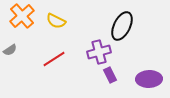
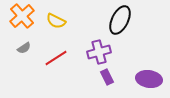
black ellipse: moved 2 px left, 6 px up
gray semicircle: moved 14 px right, 2 px up
red line: moved 2 px right, 1 px up
purple rectangle: moved 3 px left, 2 px down
purple ellipse: rotated 10 degrees clockwise
